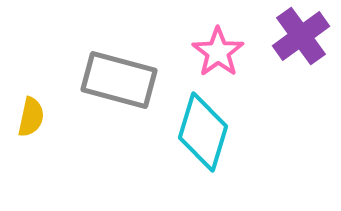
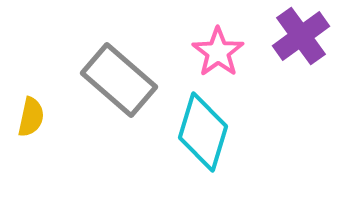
gray rectangle: rotated 26 degrees clockwise
